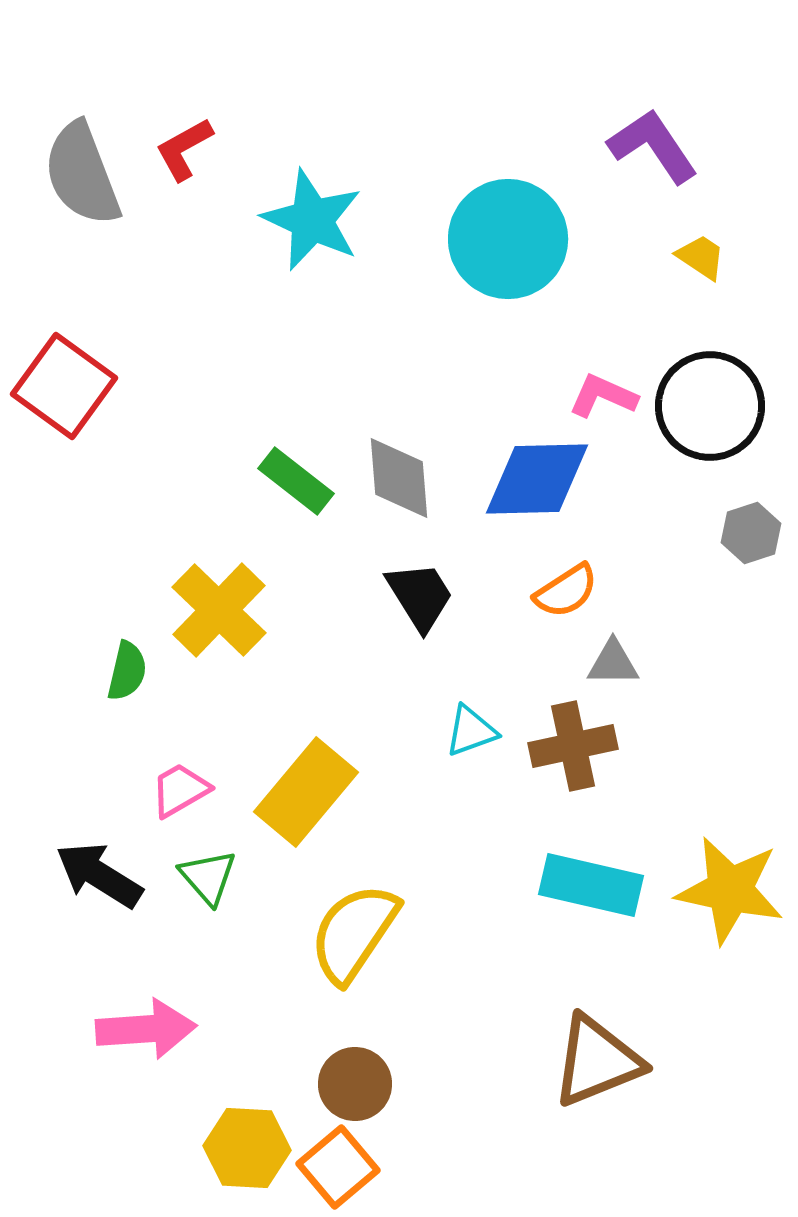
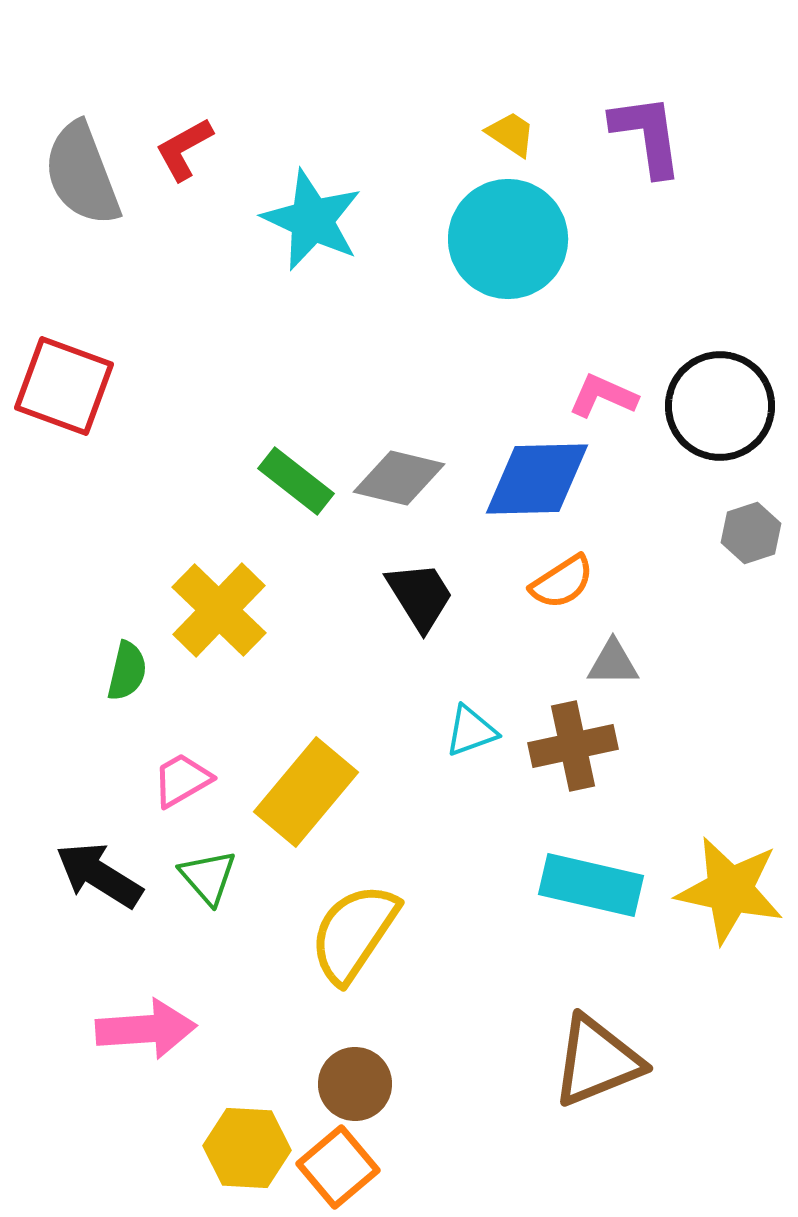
purple L-shape: moved 6 px left, 11 px up; rotated 26 degrees clockwise
yellow trapezoid: moved 190 px left, 123 px up
red square: rotated 16 degrees counterclockwise
black circle: moved 10 px right
gray diamond: rotated 72 degrees counterclockwise
orange semicircle: moved 4 px left, 9 px up
pink trapezoid: moved 2 px right, 10 px up
